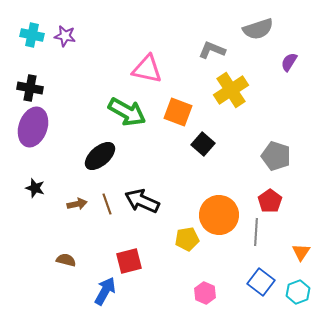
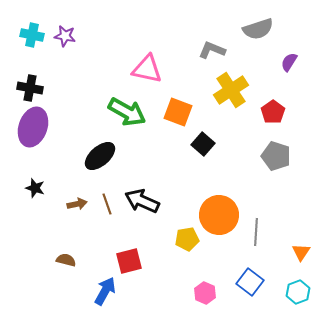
red pentagon: moved 3 px right, 89 px up
blue square: moved 11 px left
